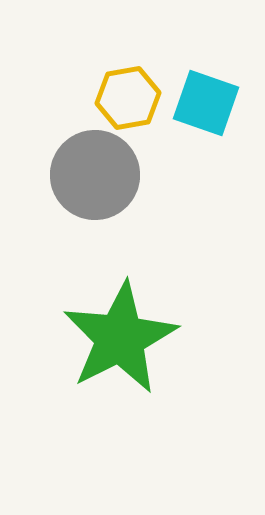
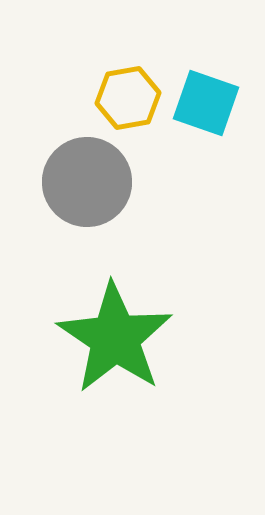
gray circle: moved 8 px left, 7 px down
green star: moved 5 px left; rotated 11 degrees counterclockwise
